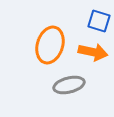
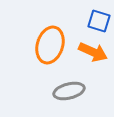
orange arrow: rotated 12 degrees clockwise
gray ellipse: moved 6 px down
